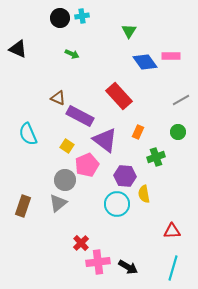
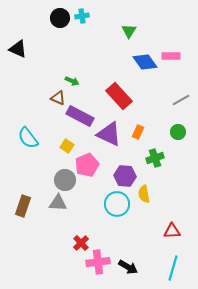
green arrow: moved 27 px down
cyan semicircle: moved 4 px down; rotated 15 degrees counterclockwise
purple triangle: moved 4 px right, 6 px up; rotated 12 degrees counterclockwise
green cross: moved 1 px left, 1 px down
gray triangle: rotated 42 degrees clockwise
